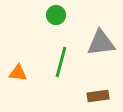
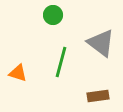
green circle: moved 3 px left
gray triangle: rotated 44 degrees clockwise
orange triangle: rotated 12 degrees clockwise
